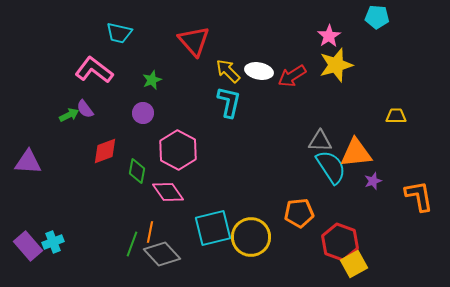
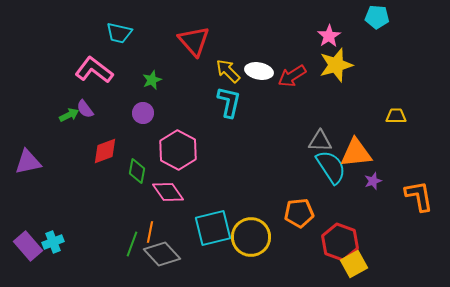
purple triangle: rotated 16 degrees counterclockwise
